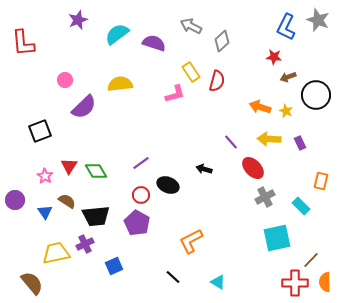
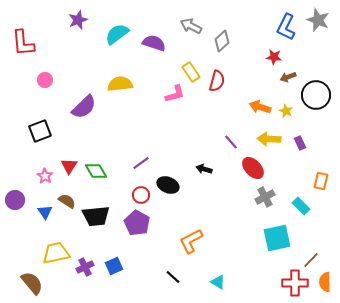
pink circle at (65, 80): moved 20 px left
purple cross at (85, 244): moved 23 px down
